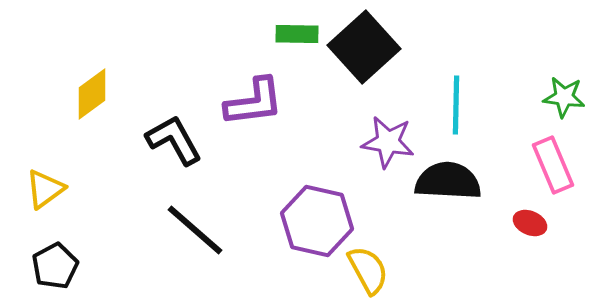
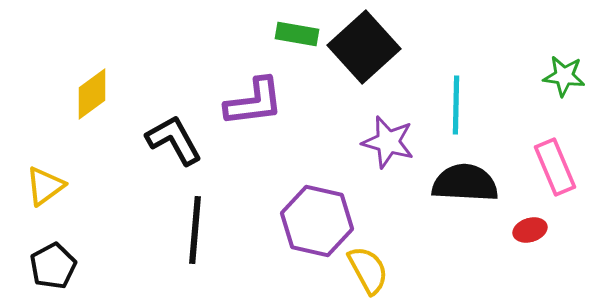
green rectangle: rotated 9 degrees clockwise
green star: moved 21 px up
purple star: rotated 6 degrees clockwise
pink rectangle: moved 2 px right, 2 px down
black semicircle: moved 17 px right, 2 px down
yellow triangle: moved 3 px up
red ellipse: moved 7 px down; rotated 40 degrees counterclockwise
black line: rotated 54 degrees clockwise
black pentagon: moved 2 px left
